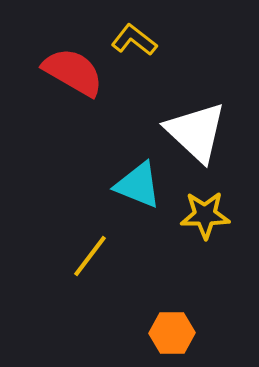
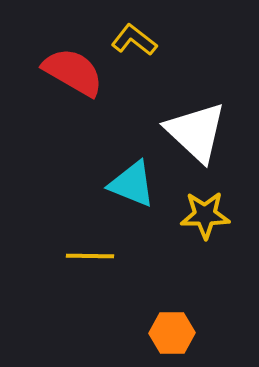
cyan triangle: moved 6 px left, 1 px up
yellow line: rotated 54 degrees clockwise
